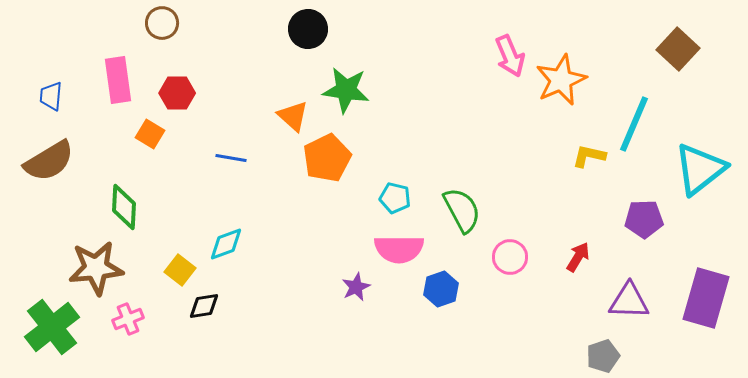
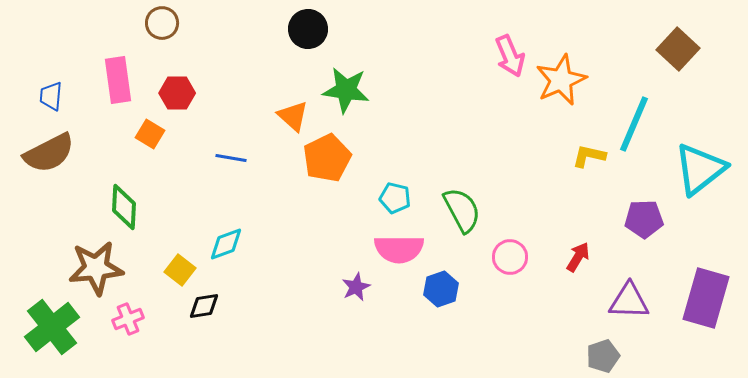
brown semicircle: moved 8 px up; rotated 4 degrees clockwise
